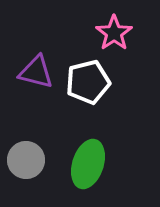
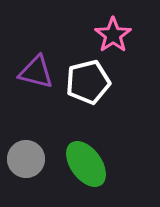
pink star: moved 1 px left, 2 px down
gray circle: moved 1 px up
green ellipse: moved 2 px left; rotated 54 degrees counterclockwise
